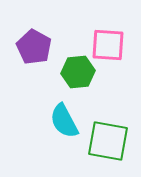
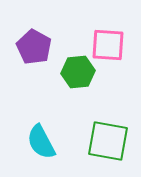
cyan semicircle: moved 23 px left, 21 px down
